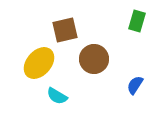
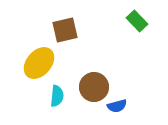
green rectangle: rotated 60 degrees counterclockwise
brown circle: moved 28 px down
blue semicircle: moved 18 px left, 21 px down; rotated 138 degrees counterclockwise
cyan semicircle: rotated 115 degrees counterclockwise
